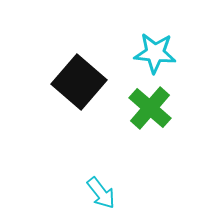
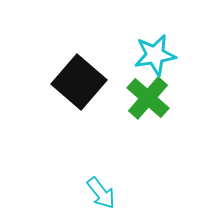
cyan star: moved 2 px down; rotated 15 degrees counterclockwise
green cross: moved 2 px left, 10 px up
